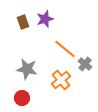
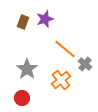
brown rectangle: rotated 40 degrees clockwise
gray star: rotated 25 degrees clockwise
